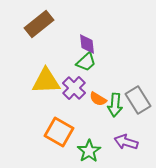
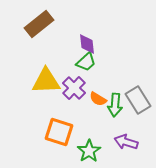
orange square: rotated 12 degrees counterclockwise
